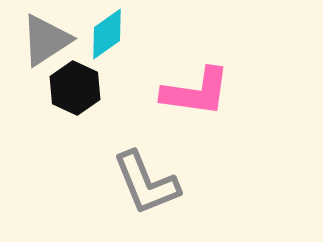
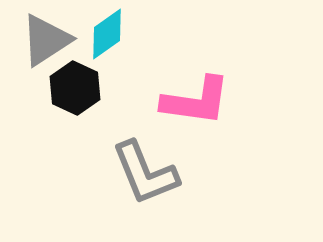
pink L-shape: moved 9 px down
gray L-shape: moved 1 px left, 10 px up
